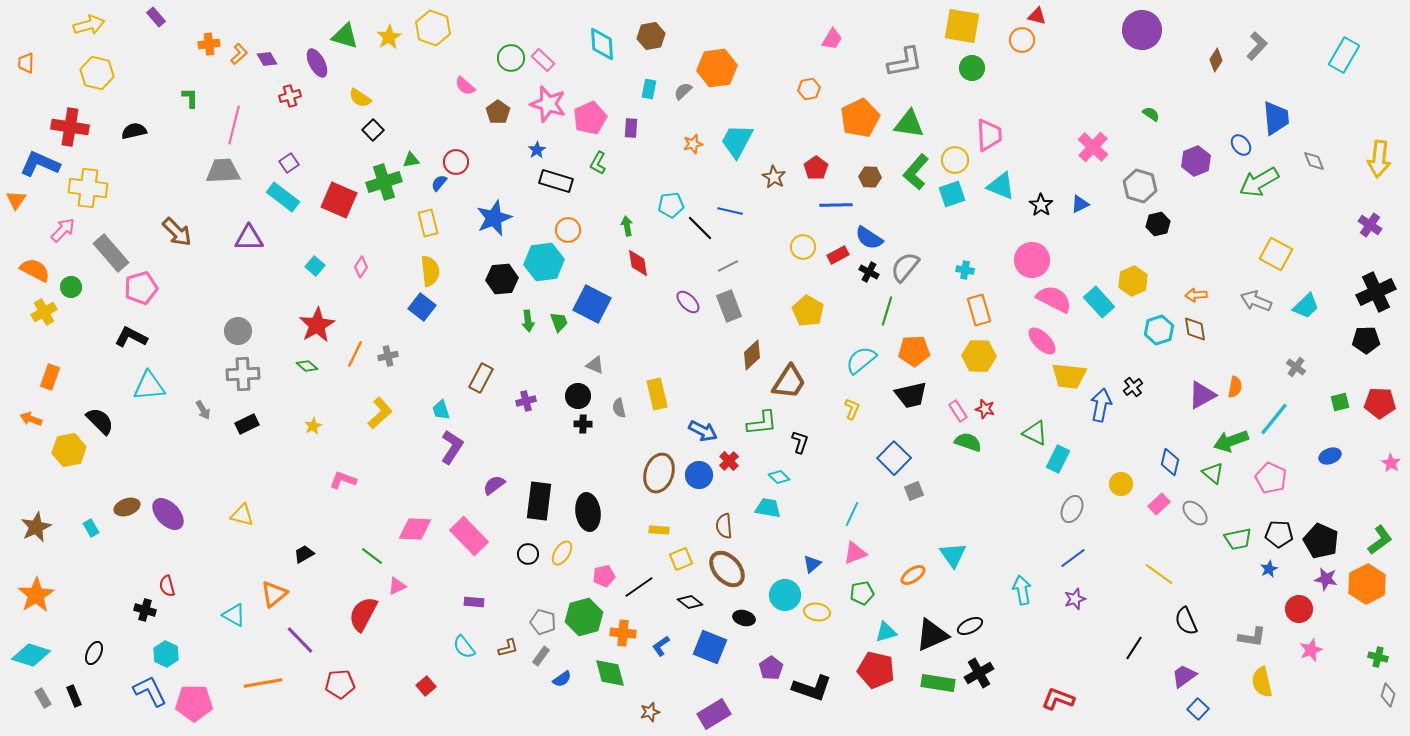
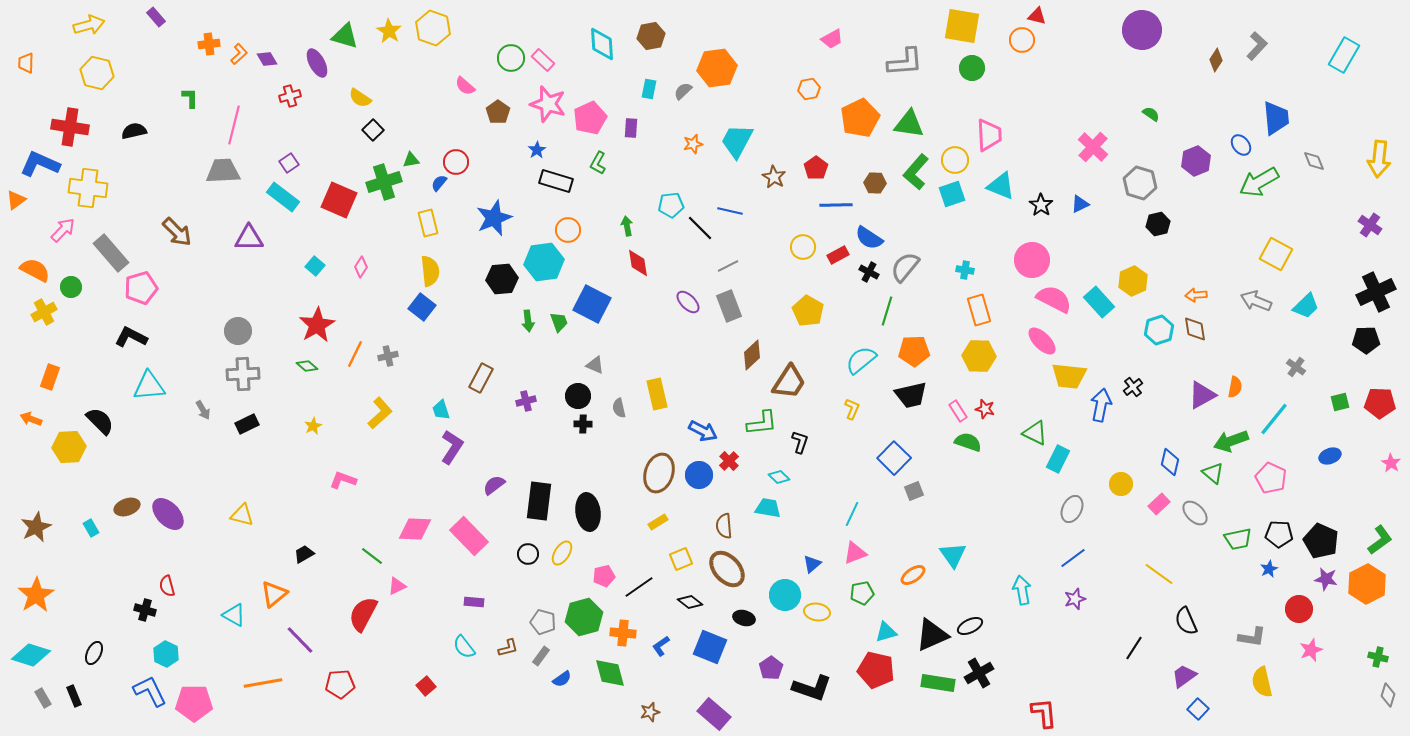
yellow star at (389, 37): moved 6 px up; rotated 10 degrees counterclockwise
pink trapezoid at (832, 39): rotated 30 degrees clockwise
gray L-shape at (905, 62): rotated 6 degrees clockwise
brown hexagon at (870, 177): moved 5 px right, 6 px down
gray hexagon at (1140, 186): moved 3 px up
orange triangle at (16, 200): rotated 20 degrees clockwise
yellow hexagon at (69, 450): moved 3 px up; rotated 8 degrees clockwise
yellow rectangle at (659, 530): moved 1 px left, 8 px up; rotated 36 degrees counterclockwise
red L-shape at (1058, 699): moved 14 px left, 14 px down; rotated 64 degrees clockwise
purple rectangle at (714, 714): rotated 72 degrees clockwise
